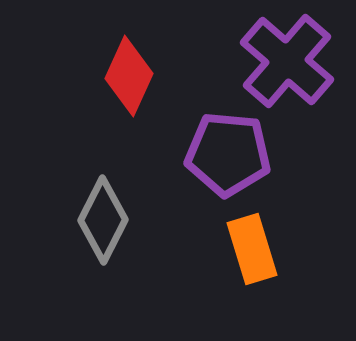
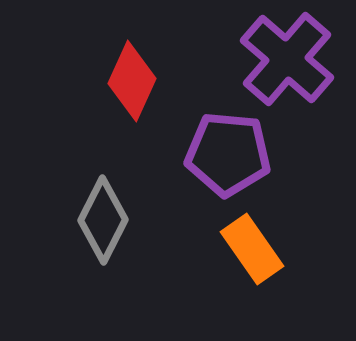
purple cross: moved 2 px up
red diamond: moved 3 px right, 5 px down
orange rectangle: rotated 18 degrees counterclockwise
